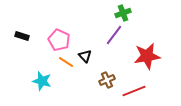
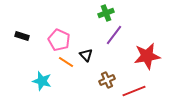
green cross: moved 17 px left
black triangle: moved 1 px right, 1 px up
